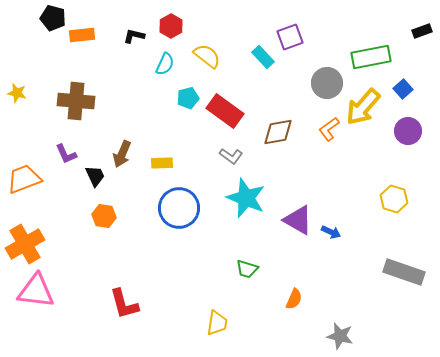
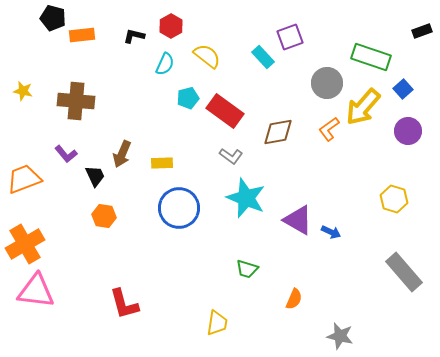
green rectangle: rotated 30 degrees clockwise
yellow star: moved 6 px right, 2 px up
purple L-shape: rotated 15 degrees counterclockwise
gray rectangle: rotated 30 degrees clockwise
